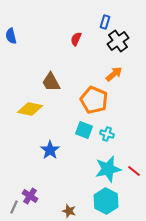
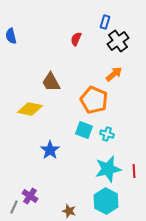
red line: rotated 48 degrees clockwise
